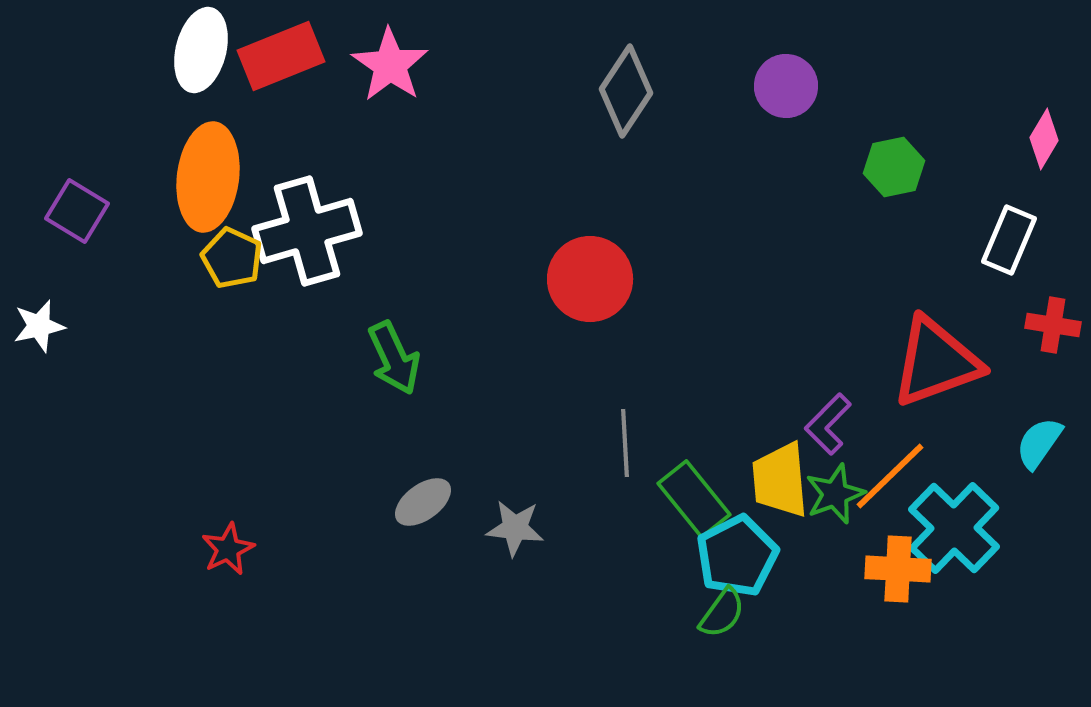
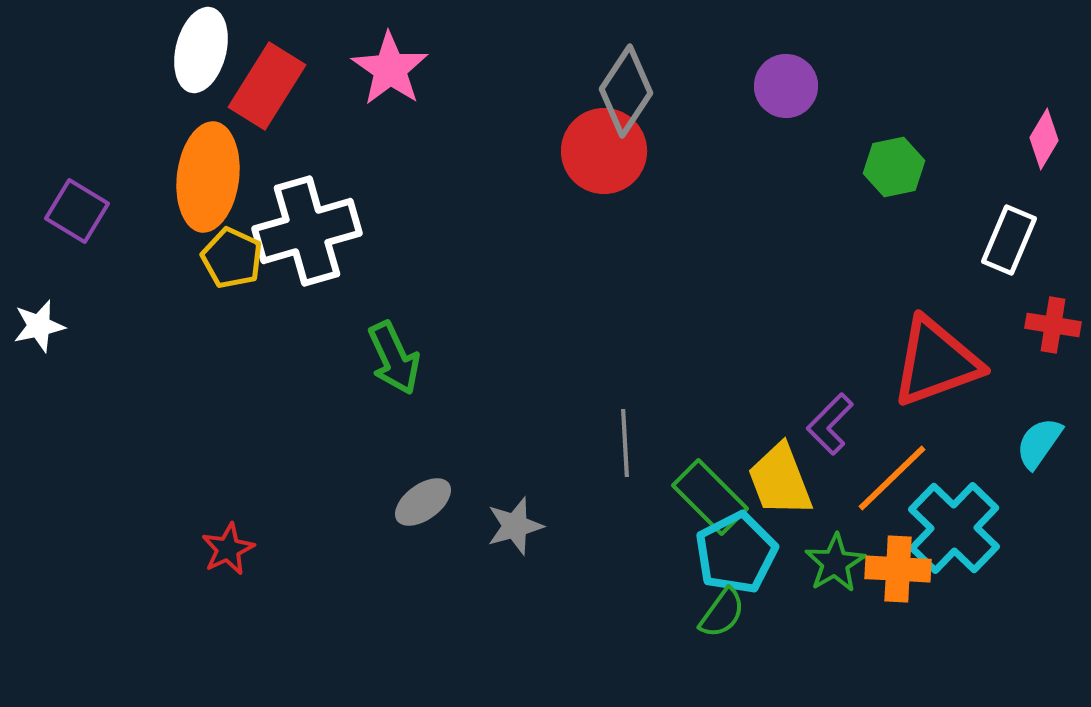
red rectangle: moved 14 px left, 30 px down; rotated 36 degrees counterclockwise
pink star: moved 4 px down
red circle: moved 14 px right, 128 px up
purple L-shape: moved 2 px right
orange line: moved 2 px right, 2 px down
yellow trapezoid: rotated 16 degrees counterclockwise
green star: moved 69 px down; rotated 10 degrees counterclockwise
green rectangle: moved 16 px right, 2 px up; rotated 6 degrees counterclockwise
gray star: moved 2 px up; rotated 22 degrees counterclockwise
cyan pentagon: moved 1 px left, 3 px up
